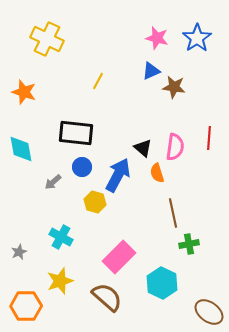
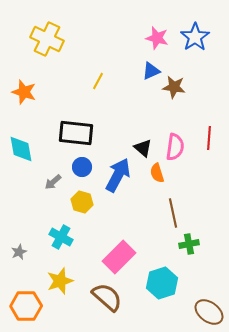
blue star: moved 2 px left, 1 px up
yellow hexagon: moved 13 px left
cyan hexagon: rotated 16 degrees clockwise
